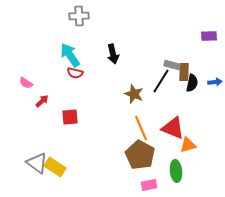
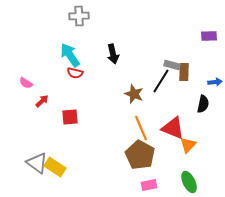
black semicircle: moved 11 px right, 21 px down
orange triangle: rotated 30 degrees counterclockwise
green ellipse: moved 13 px right, 11 px down; rotated 20 degrees counterclockwise
